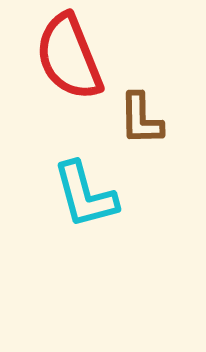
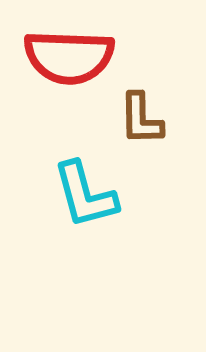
red semicircle: rotated 66 degrees counterclockwise
